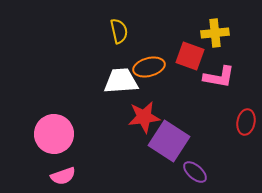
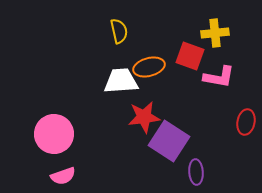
purple ellipse: moved 1 px right; rotated 45 degrees clockwise
